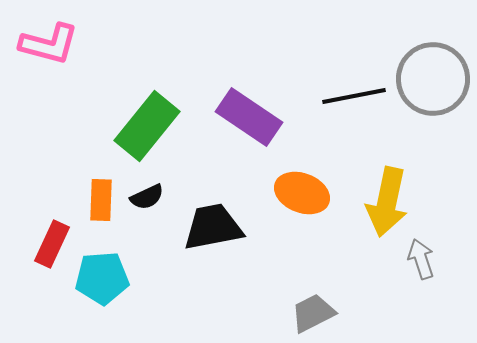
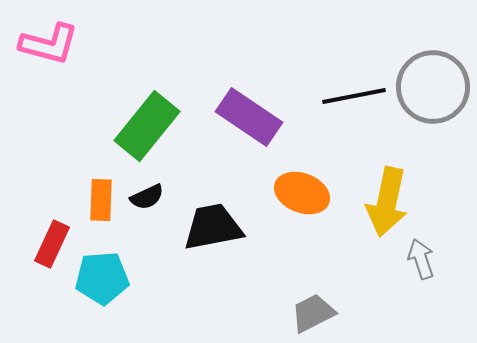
gray circle: moved 8 px down
